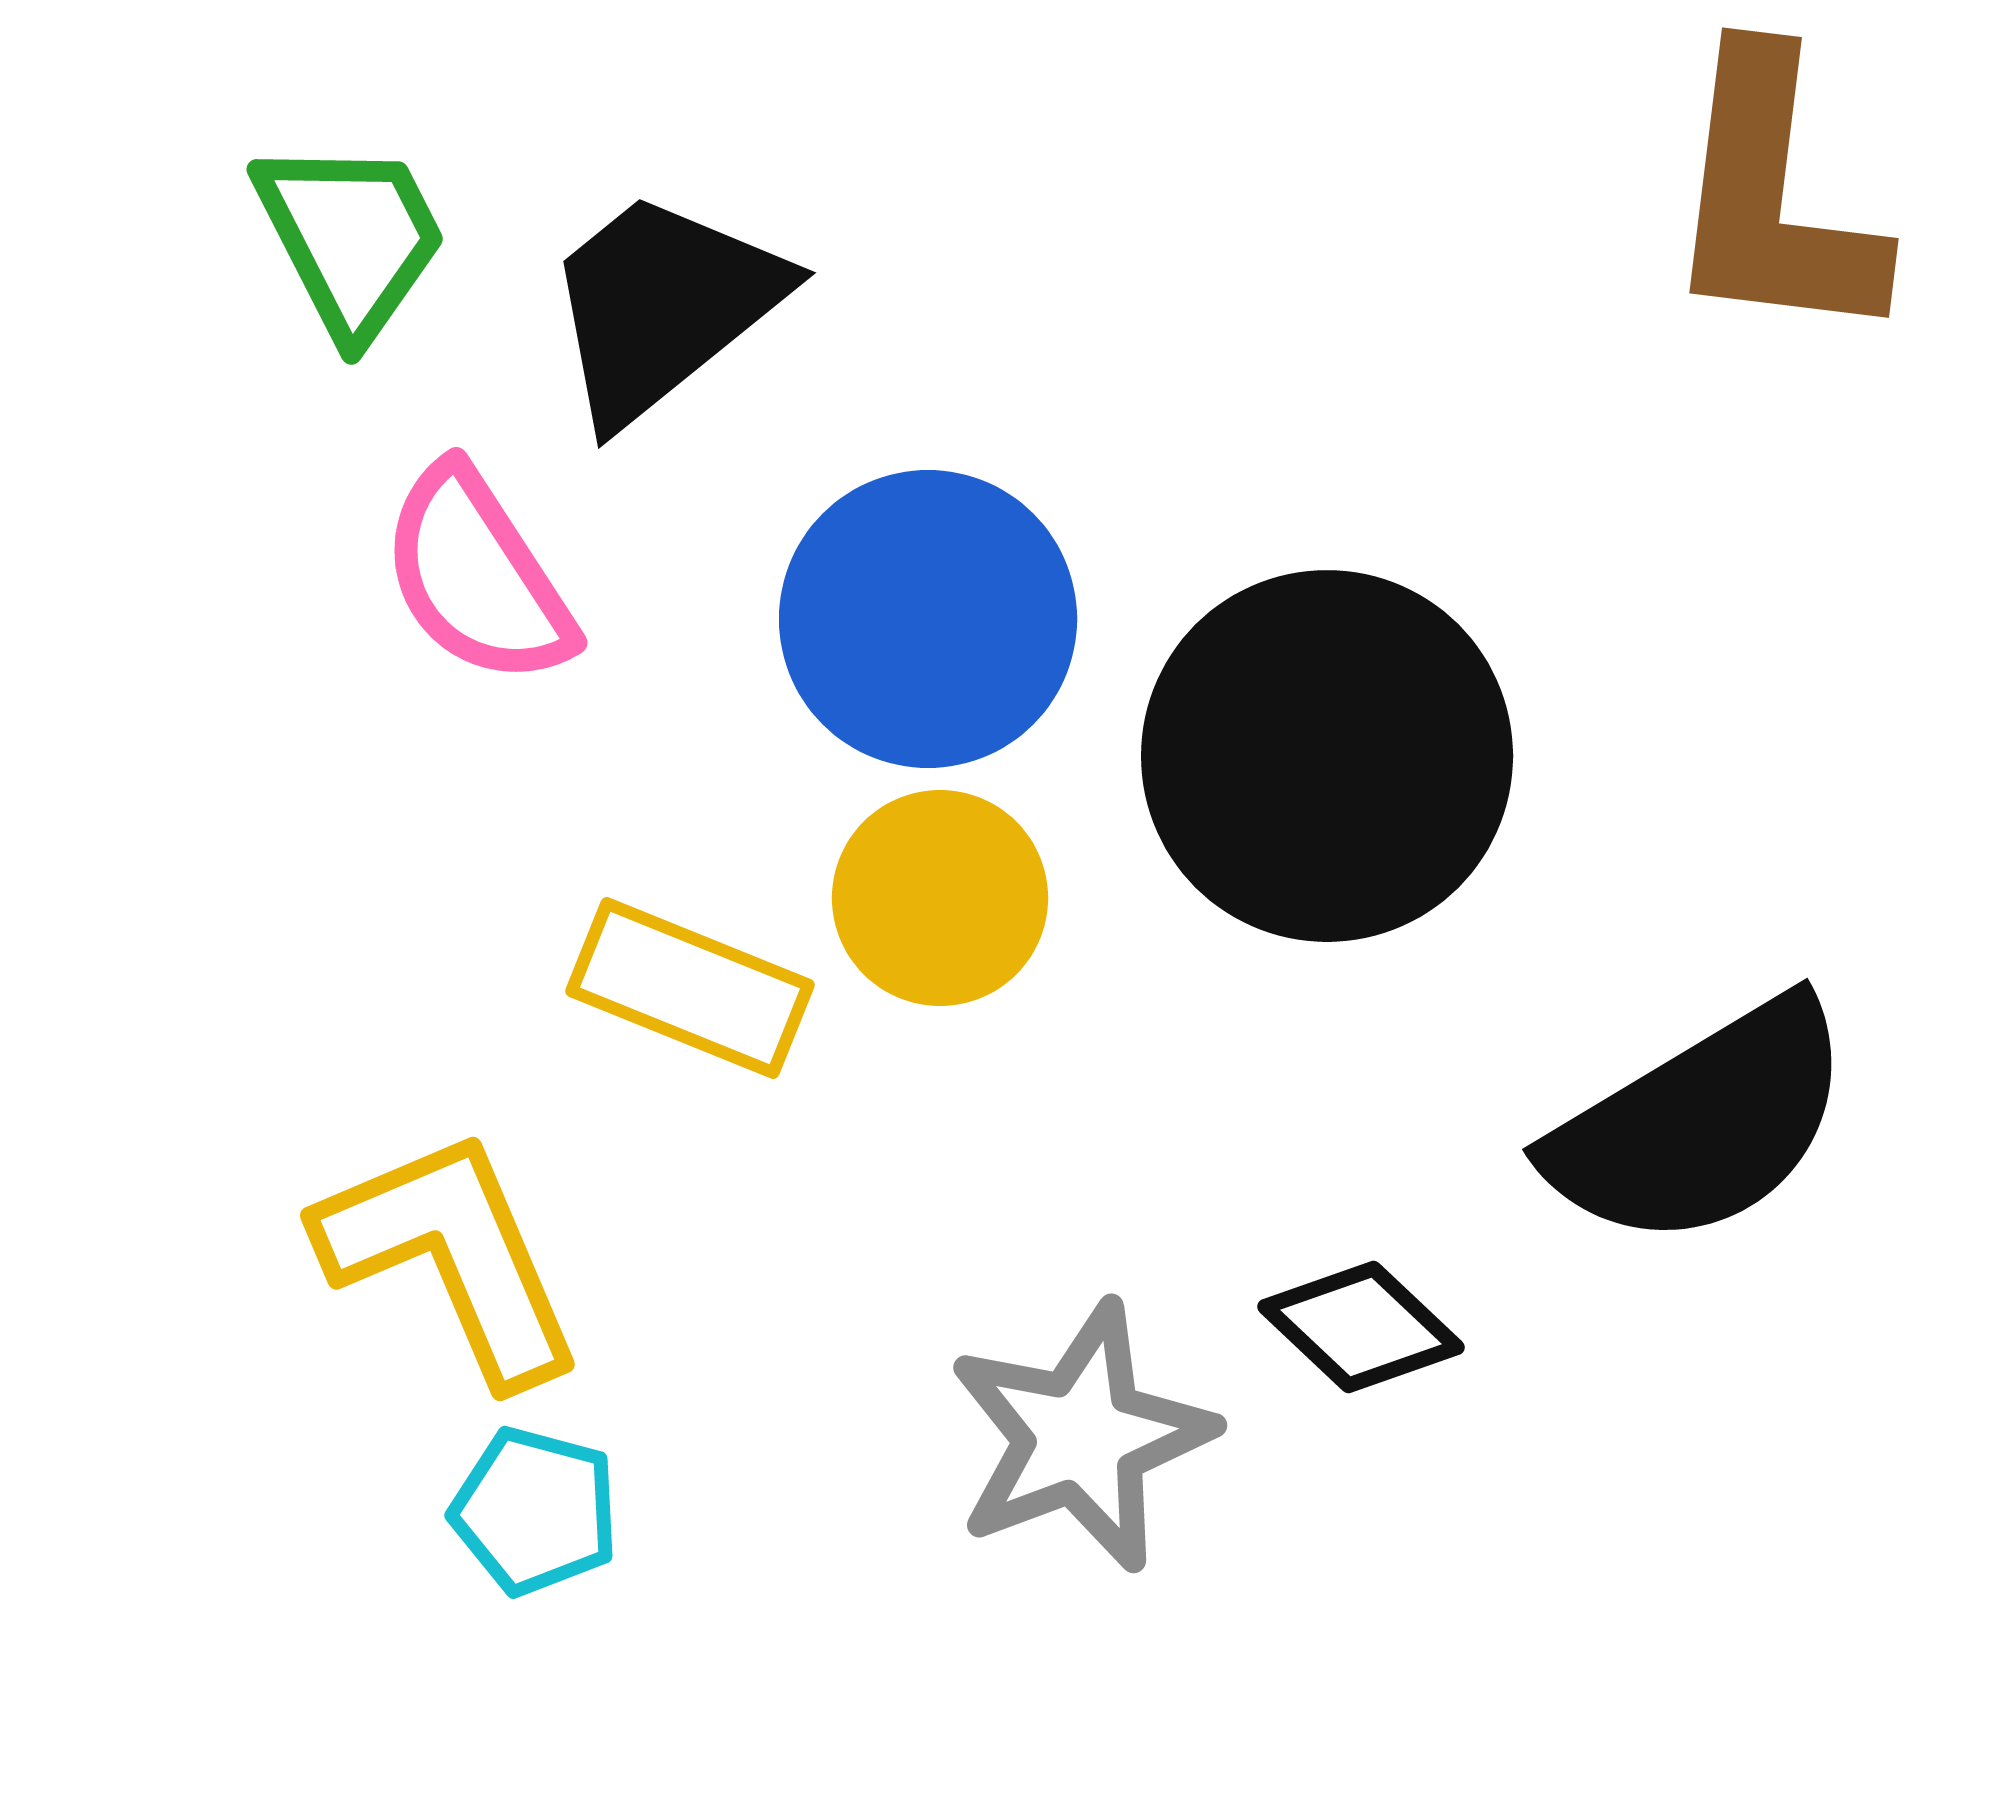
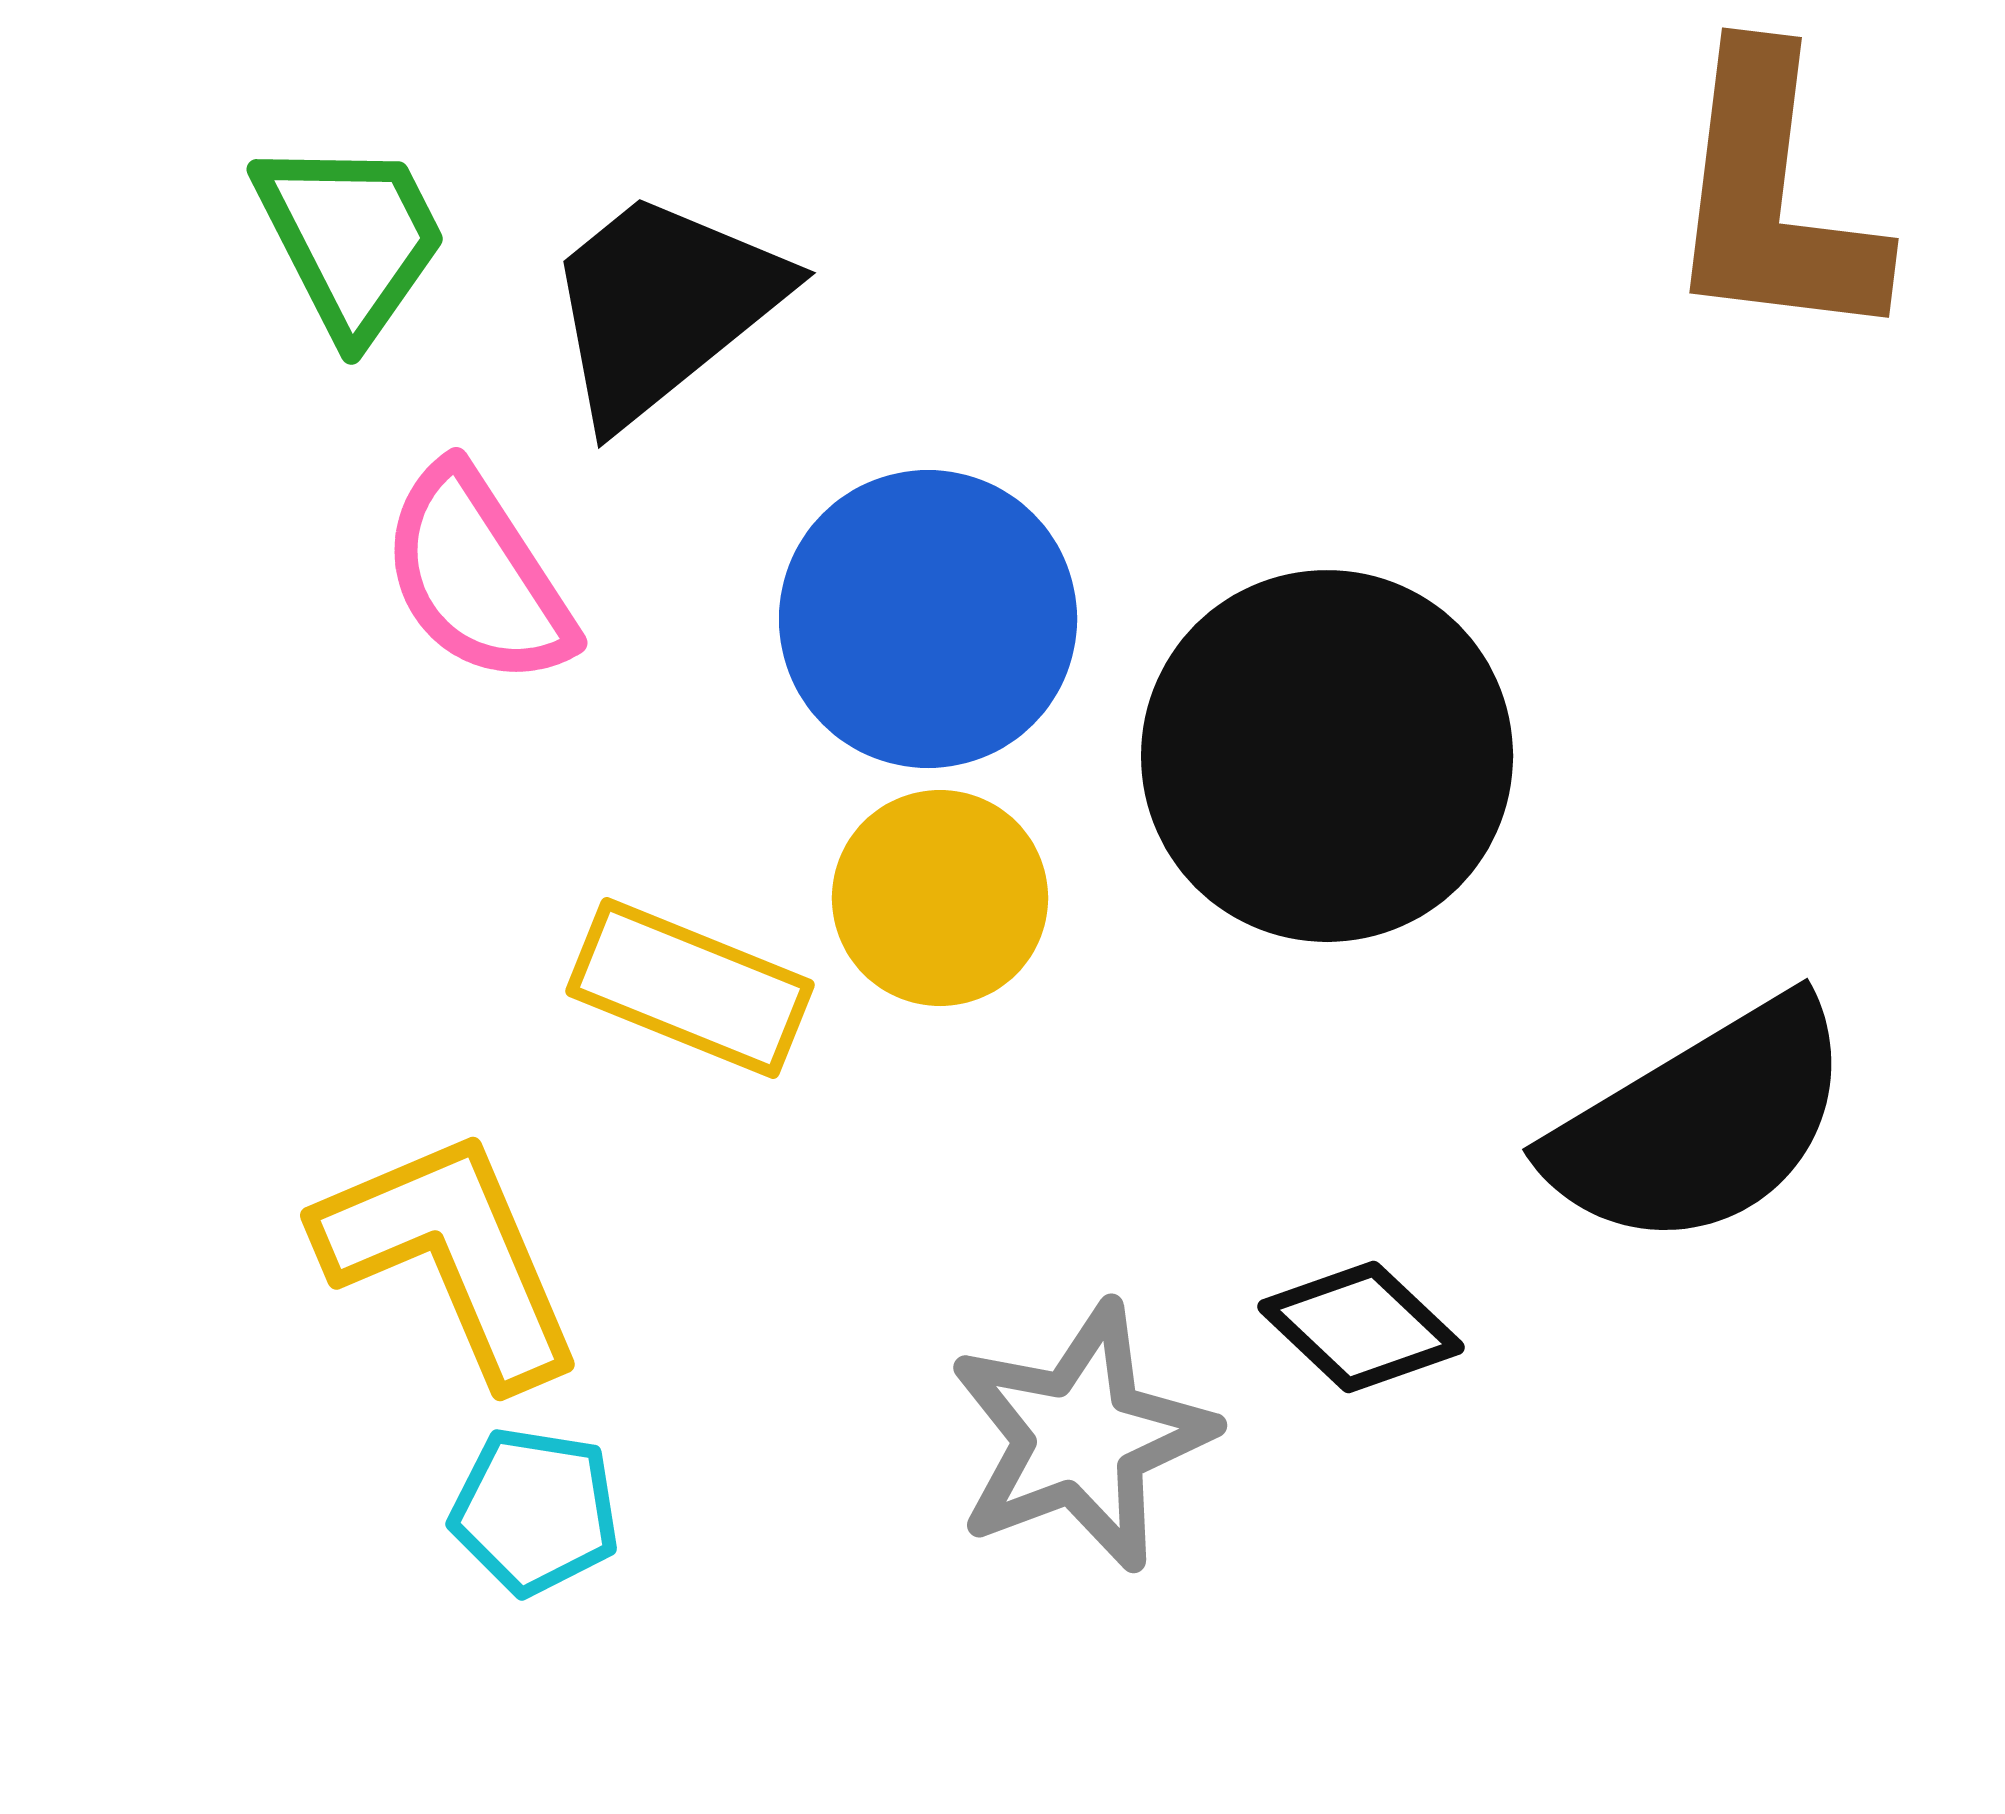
cyan pentagon: rotated 6 degrees counterclockwise
